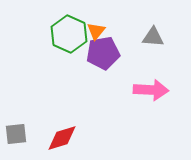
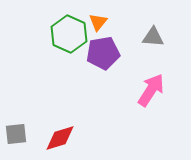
orange triangle: moved 2 px right, 9 px up
pink arrow: rotated 60 degrees counterclockwise
red diamond: moved 2 px left
